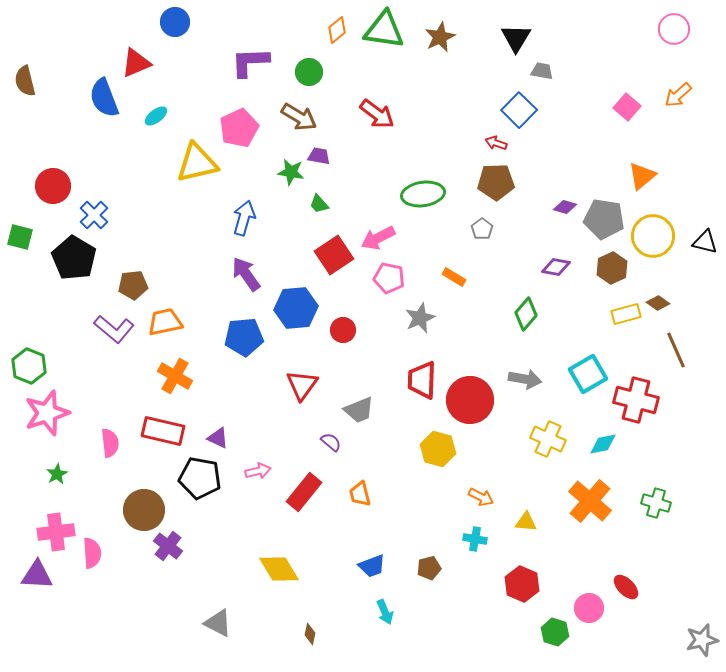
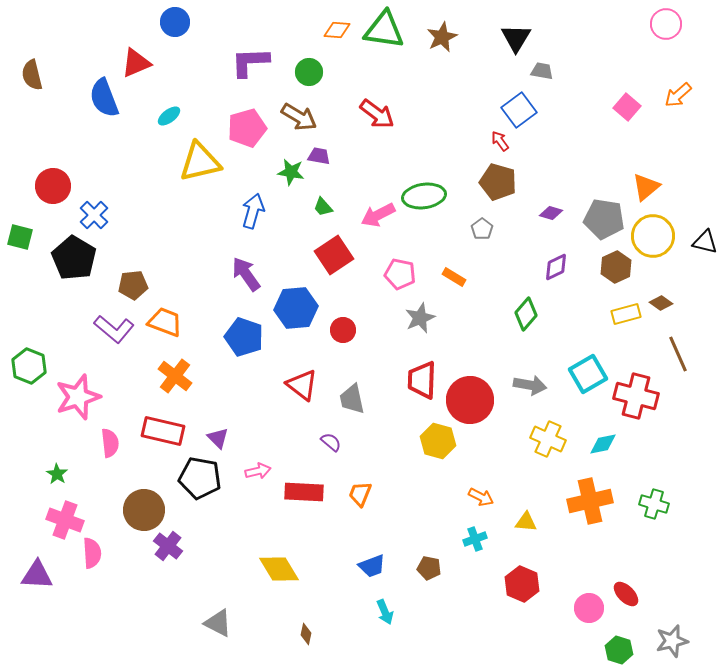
pink circle at (674, 29): moved 8 px left, 5 px up
orange diamond at (337, 30): rotated 44 degrees clockwise
brown star at (440, 37): moved 2 px right
brown semicircle at (25, 81): moved 7 px right, 6 px up
blue square at (519, 110): rotated 8 degrees clockwise
cyan ellipse at (156, 116): moved 13 px right
pink pentagon at (239, 128): moved 8 px right; rotated 9 degrees clockwise
red arrow at (496, 143): moved 4 px right, 2 px up; rotated 35 degrees clockwise
yellow triangle at (197, 163): moved 3 px right, 1 px up
orange triangle at (642, 176): moved 4 px right, 11 px down
brown pentagon at (496, 182): moved 2 px right; rotated 18 degrees clockwise
green ellipse at (423, 194): moved 1 px right, 2 px down
green trapezoid at (319, 204): moved 4 px right, 3 px down
purple diamond at (565, 207): moved 14 px left, 6 px down
blue arrow at (244, 218): moved 9 px right, 7 px up
pink arrow at (378, 238): moved 23 px up
purple diamond at (556, 267): rotated 36 degrees counterclockwise
brown hexagon at (612, 268): moved 4 px right, 1 px up
pink pentagon at (389, 278): moved 11 px right, 4 px up
brown diamond at (658, 303): moved 3 px right
orange trapezoid at (165, 322): rotated 33 degrees clockwise
blue pentagon at (244, 337): rotated 24 degrees clockwise
brown line at (676, 350): moved 2 px right, 4 px down
orange cross at (175, 376): rotated 8 degrees clockwise
gray arrow at (525, 379): moved 5 px right, 6 px down
red triangle at (302, 385): rotated 28 degrees counterclockwise
red cross at (636, 400): moved 4 px up
gray trapezoid at (359, 410): moved 7 px left, 11 px up; rotated 100 degrees clockwise
pink star at (47, 413): moved 31 px right, 16 px up
purple triangle at (218, 438): rotated 20 degrees clockwise
yellow hexagon at (438, 449): moved 8 px up
green star at (57, 474): rotated 10 degrees counterclockwise
red rectangle at (304, 492): rotated 54 degrees clockwise
orange trapezoid at (360, 494): rotated 36 degrees clockwise
orange cross at (590, 501): rotated 36 degrees clockwise
green cross at (656, 503): moved 2 px left, 1 px down
pink cross at (56, 532): moved 9 px right, 12 px up; rotated 27 degrees clockwise
cyan cross at (475, 539): rotated 30 degrees counterclockwise
brown pentagon at (429, 568): rotated 25 degrees clockwise
red ellipse at (626, 587): moved 7 px down
green hexagon at (555, 632): moved 64 px right, 18 px down
brown diamond at (310, 634): moved 4 px left
gray star at (702, 640): moved 30 px left, 1 px down
